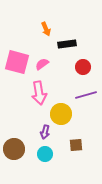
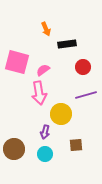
pink semicircle: moved 1 px right, 6 px down
